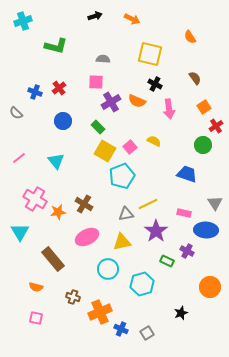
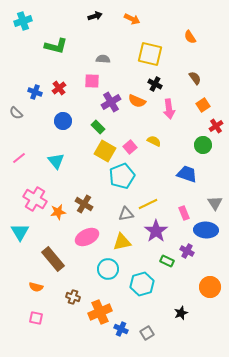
pink square at (96, 82): moved 4 px left, 1 px up
orange square at (204, 107): moved 1 px left, 2 px up
pink rectangle at (184, 213): rotated 56 degrees clockwise
